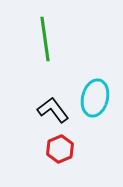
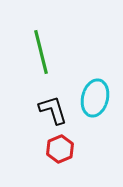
green line: moved 4 px left, 13 px down; rotated 6 degrees counterclockwise
black L-shape: rotated 20 degrees clockwise
